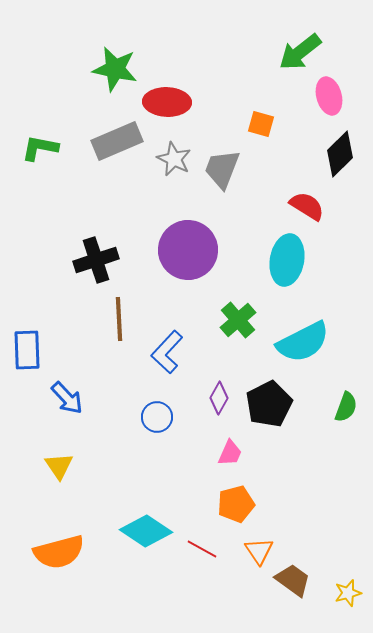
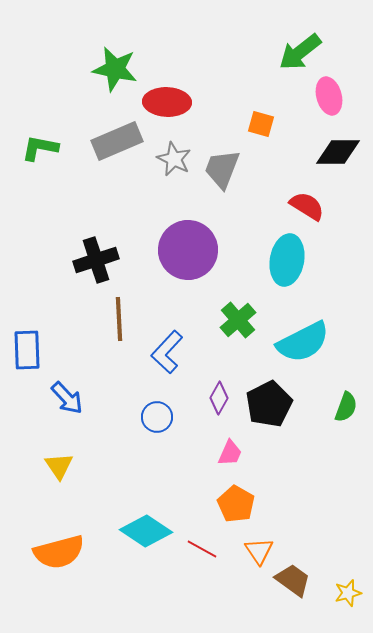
black diamond: moved 2 px left, 2 px up; rotated 45 degrees clockwise
orange pentagon: rotated 27 degrees counterclockwise
